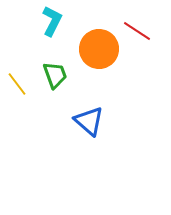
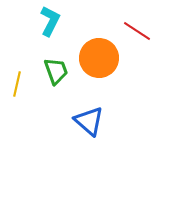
cyan L-shape: moved 2 px left
orange circle: moved 9 px down
green trapezoid: moved 1 px right, 4 px up
yellow line: rotated 50 degrees clockwise
